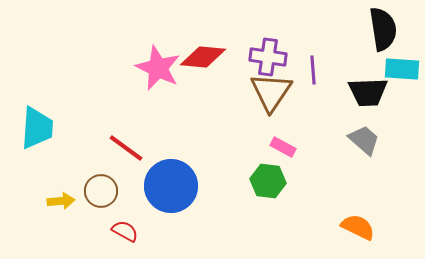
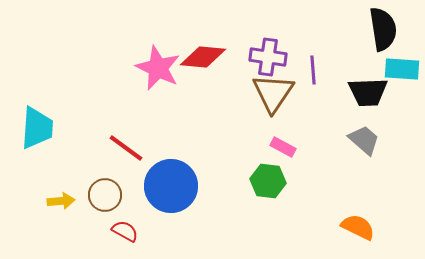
brown triangle: moved 2 px right, 1 px down
brown circle: moved 4 px right, 4 px down
